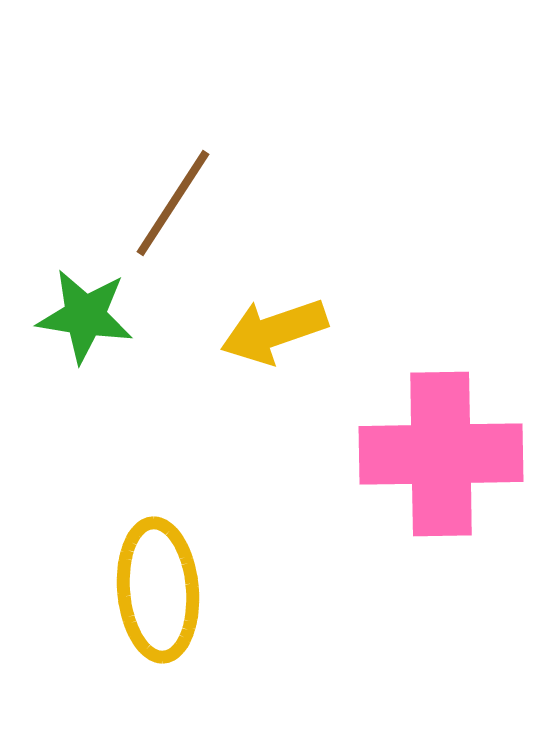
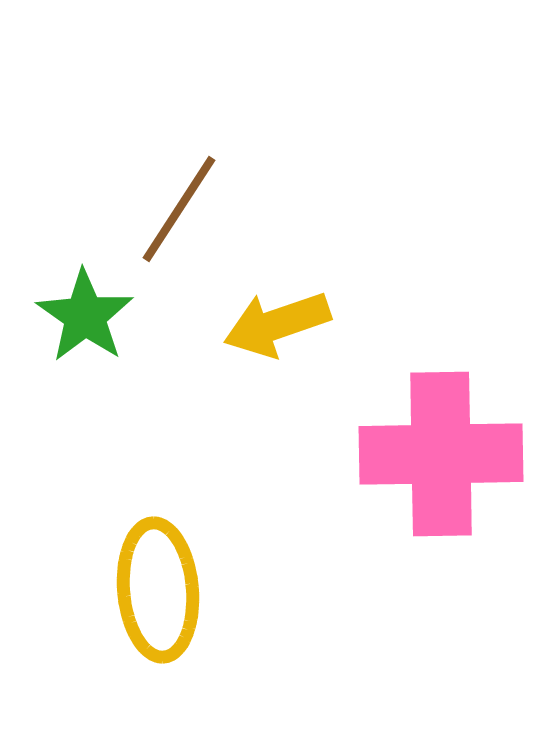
brown line: moved 6 px right, 6 px down
green star: rotated 26 degrees clockwise
yellow arrow: moved 3 px right, 7 px up
